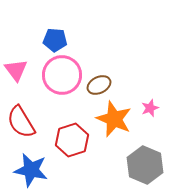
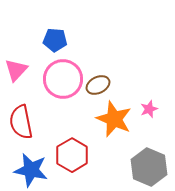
pink triangle: rotated 20 degrees clockwise
pink circle: moved 1 px right, 4 px down
brown ellipse: moved 1 px left
pink star: moved 1 px left, 1 px down
red semicircle: rotated 20 degrees clockwise
red hexagon: moved 15 px down; rotated 12 degrees counterclockwise
gray hexagon: moved 4 px right, 2 px down
